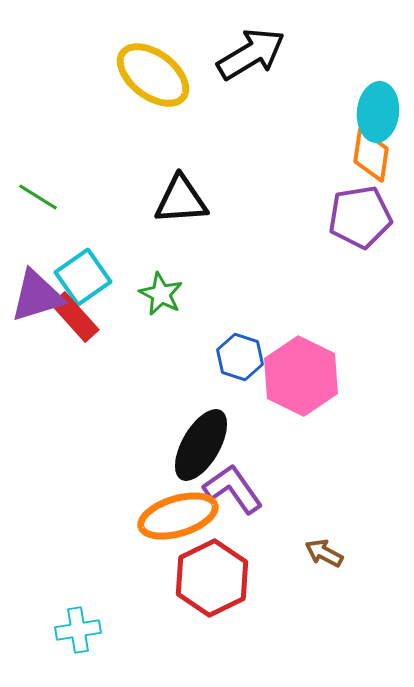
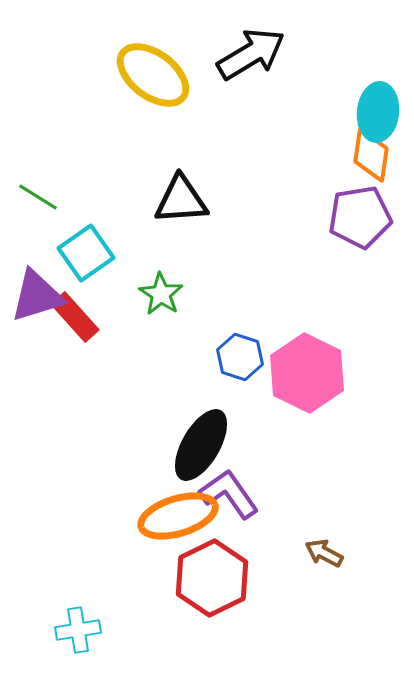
cyan square: moved 3 px right, 24 px up
green star: rotated 6 degrees clockwise
pink hexagon: moved 6 px right, 3 px up
purple L-shape: moved 4 px left, 5 px down
